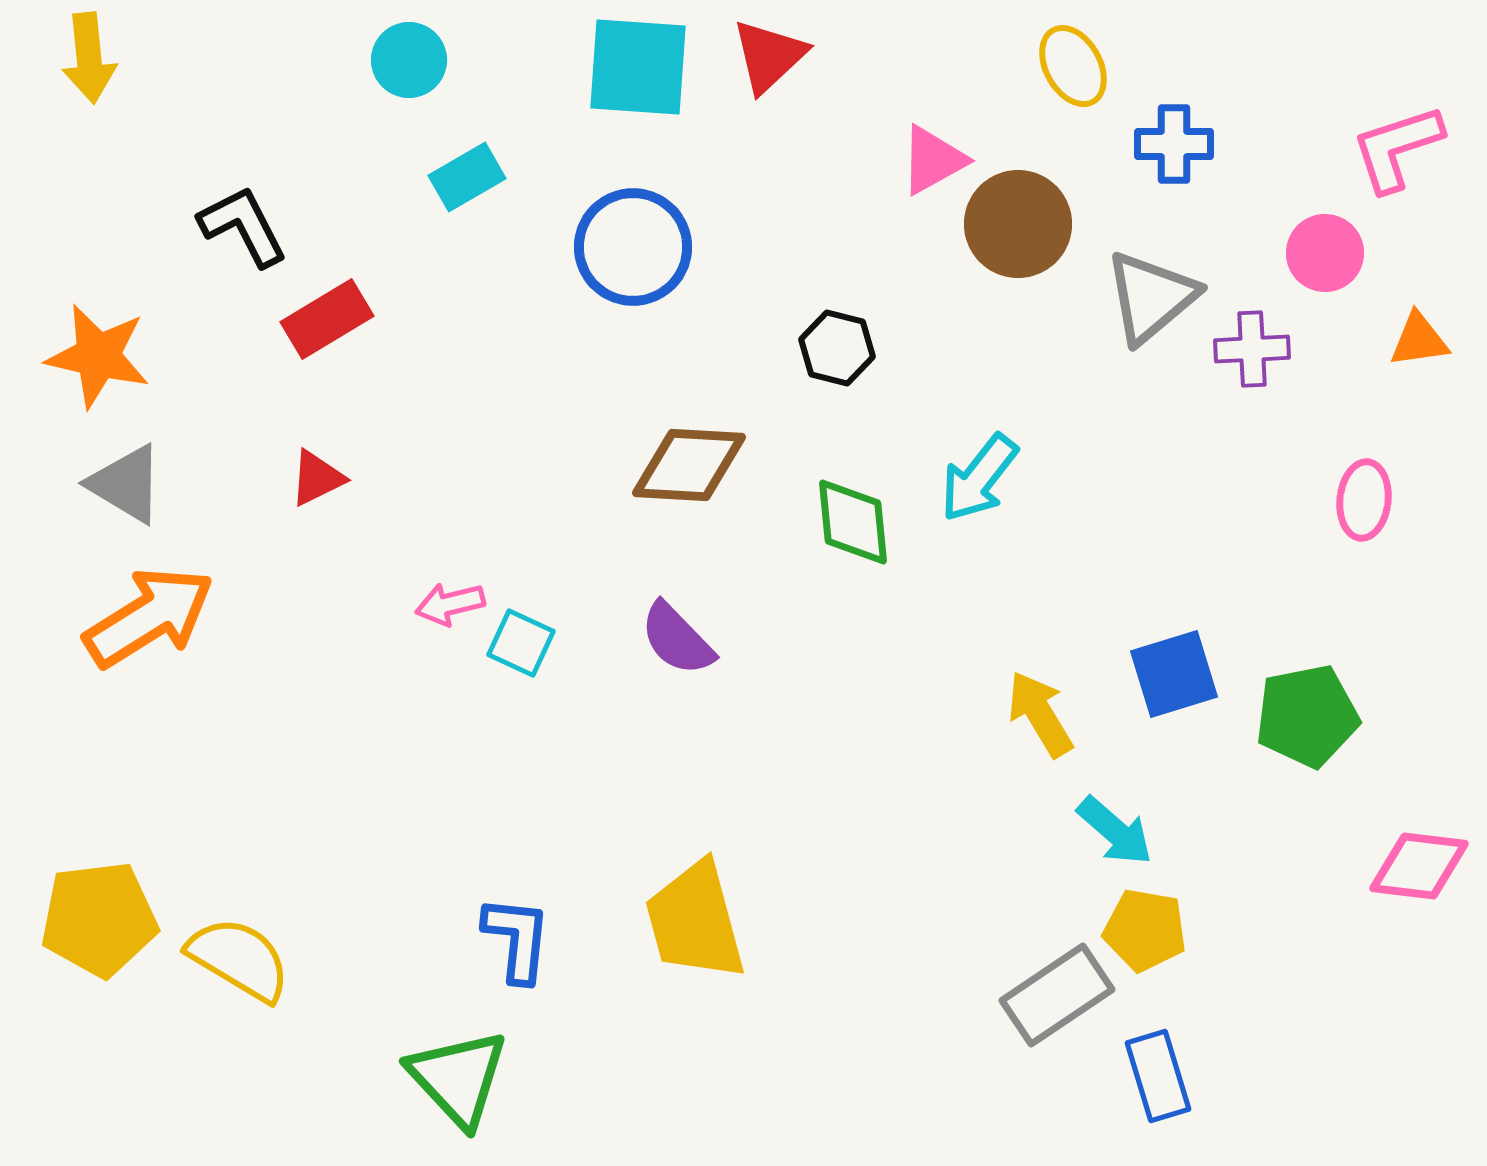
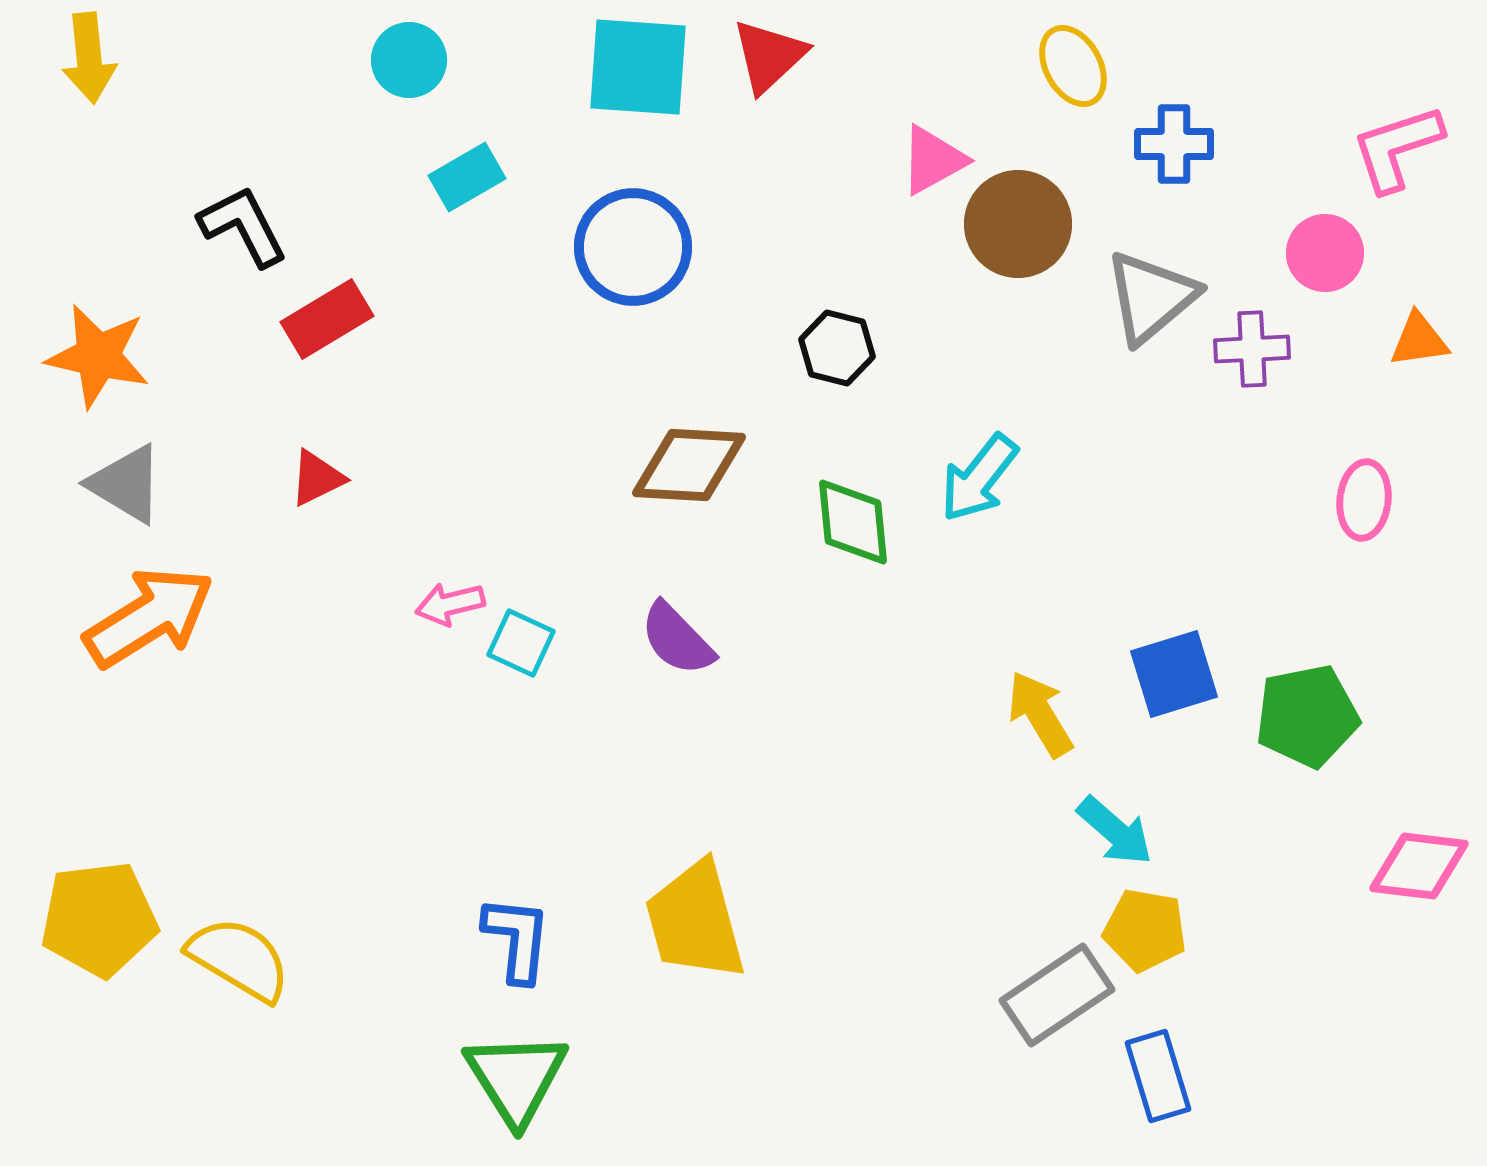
green triangle at (458, 1078): moved 58 px right; rotated 11 degrees clockwise
